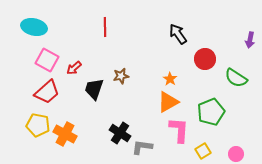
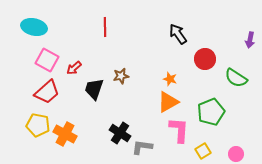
orange star: rotated 16 degrees counterclockwise
